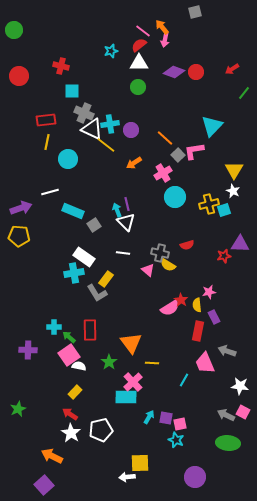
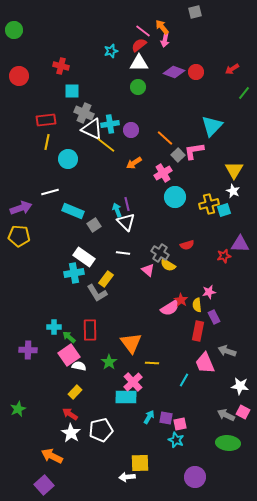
gray cross at (160, 253): rotated 18 degrees clockwise
